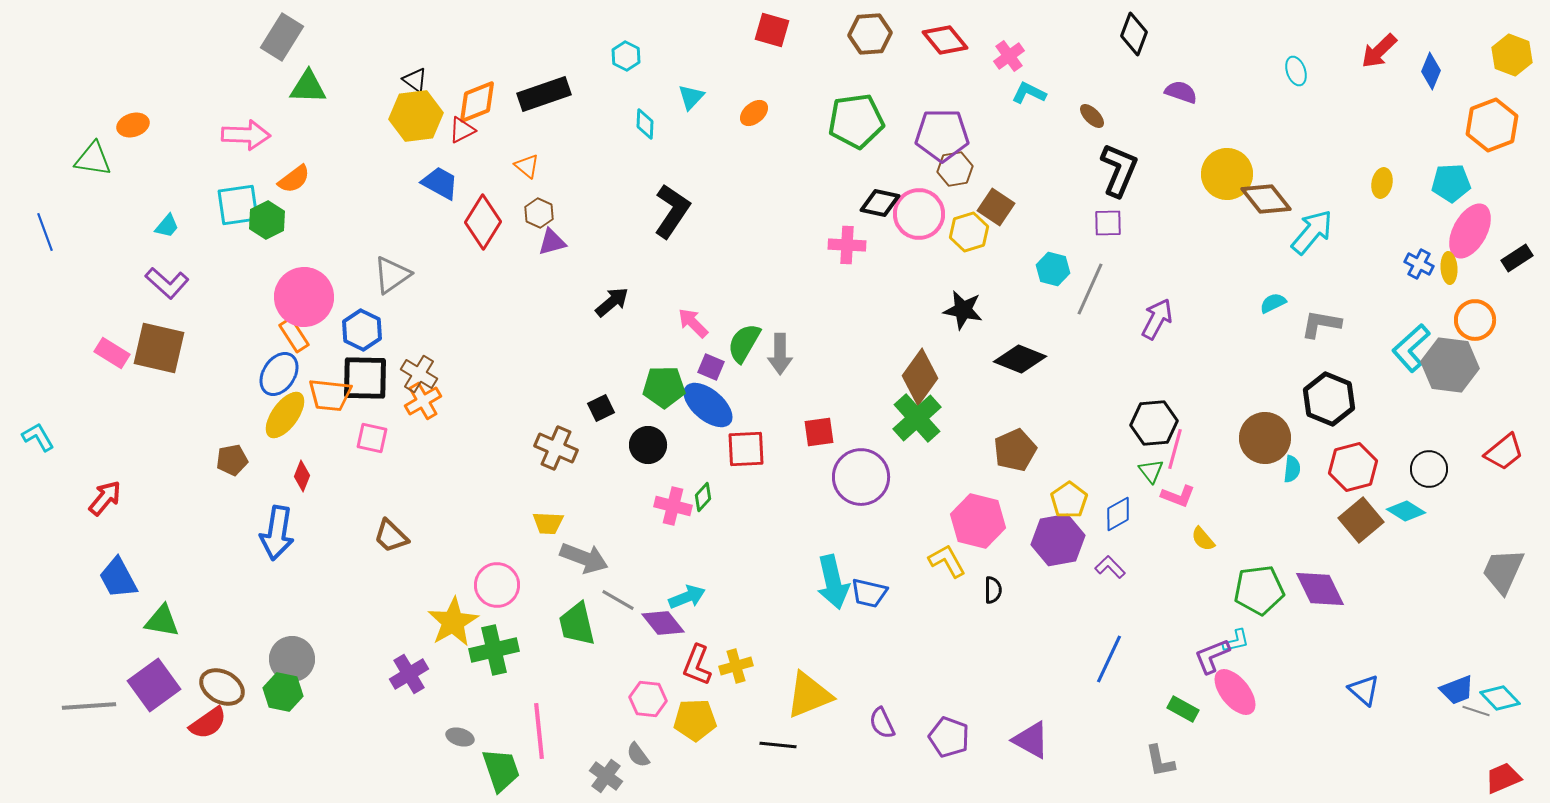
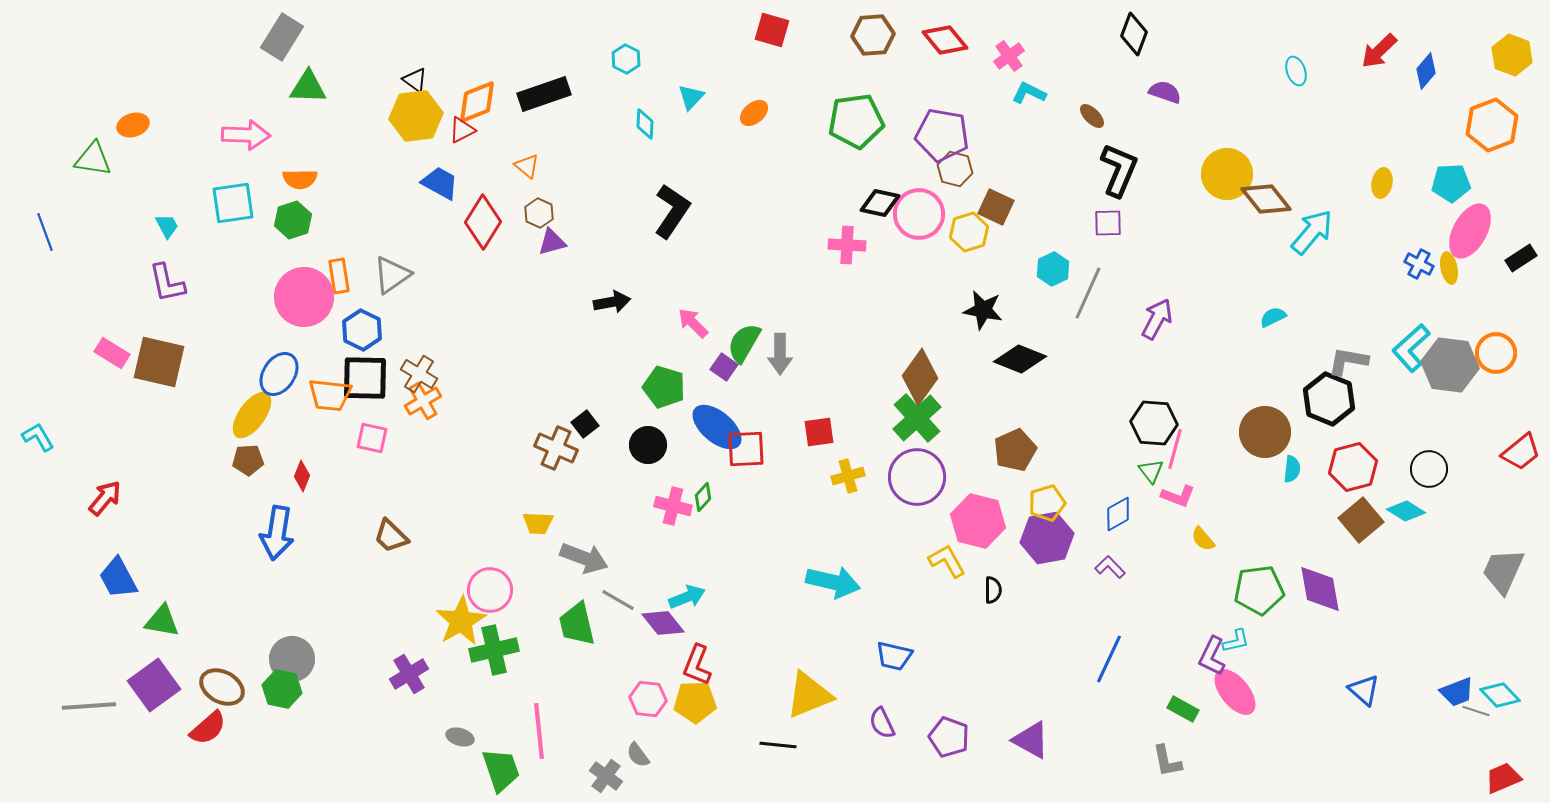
brown hexagon at (870, 34): moved 3 px right, 1 px down
cyan hexagon at (626, 56): moved 3 px down
blue diamond at (1431, 71): moved 5 px left; rotated 18 degrees clockwise
purple semicircle at (1181, 92): moved 16 px left
purple pentagon at (942, 135): rotated 10 degrees clockwise
brown hexagon at (955, 169): rotated 24 degrees clockwise
orange semicircle at (294, 179): moved 6 px right; rotated 36 degrees clockwise
cyan square at (238, 205): moved 5 px left, 2 px up
brown square at (996, 207): rotated 9 degrees counterclockwise
green hexagon at (267, 220): moved 26 px right; rotated 9 degrees clockwise
cyan trapezoid at (167, 226): rotated 68 degrees counterclockwise
black rectangle at (1517, 258): moved 4 px right
yellow ellipse at (1449, 268): rotated 8 degrees counterclockwise
cyan hexagon at (1053, 269): rotated 20 degrees clockwise
purple L-shape at (167, 283): rotated 36 degrees clockwise
gray line at (1090, 289): moved 2 px left, 4 px down
black arrow at (612, 302): rotated 30 degrees clockwise
cyan semicircle at (1273, 303): moved 14 px down
black star at (963, 310): moved 20 px right
orange circle at (1475, 320): moved 21 px right, 33 px down
gray L-shape at (1321, 324): moved 27 px right, 37 px down
orange rectangle at (294, 335): moved 45 px right, 59 px up; rotated 24 degrees clockwise
brown square at (159, 348): moved 14 px down
purple square at (711, 367): moved 13 px right; rotated 12 degrees clockwise
green pentagon at (664, 387): rotated 18 degrees clockwise
blue ellipse at (708, 405): moved 9 px right, 22 px down
black square at (601, 408): moved 16 px left, 16 px down; rotated 12 degrees counterclockwise
yellow ellipse at (285, 415): moved 33 px left
black hexagon at (1154, 423): rotated 9 degrees clockwise
brown circle at (1265, 438): moved 6 px up
red trapezoid at (1504, 452): moved 17 px right
brown pentagon at (232, 460): moved 16 px right; rotated 8 degrees clockwise
purple circle at (861, 477): moved 56 px right
yellow pentagon at (1069, 500): moved 22 px left, 3 px down; rotated 18 degrees clockwise
yellow trapezoid at (548, 523): moved 10 px left
purple hexagon at (1058, 540): moved 11 px left, 2 px up
cyan arrow at (833, 582): rotated 64 degrees counterclockwise
pink circle at (497, 585): moved 7 px left, 5 px down
purple diamond at (1320, 589): rotated 16 degrees clockwise
blue trapezoid at (869, 593): moved 25 px right, 63 px down
yellow star at (453, 622): moved 8 px right, 1 px up
purple L-shape at (1212, 656): rotated 42 degrees counterclockwise
yellow cross at (736, 666): moved 112 px right, 190 px up
blue trapezoid at (1457, 690): moved 2 px down
green hexagon at (283, 692): moved 1 px left, 3 px up
cyan diamond at (1500, 698): moved 3 px up
yellow pentagon at (695, 720): moved 18 px up
red semicircle at (208, 723): moved 5 px down; rotated 6 degrees counterclockwise
gray L-shape at (1160, 761): moved 7 px right
